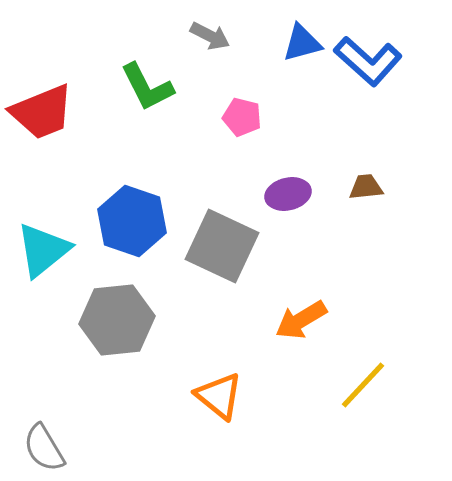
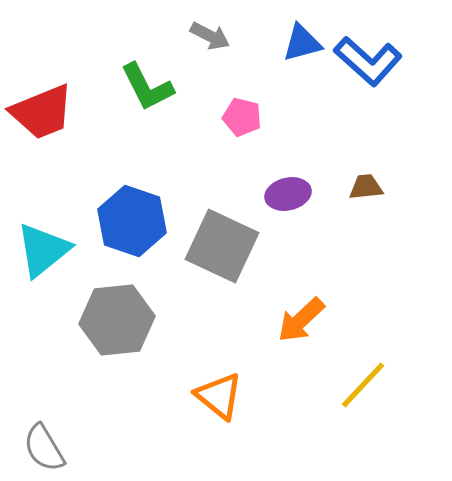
orange arrow: rotated 12 degrees counterclockwise
